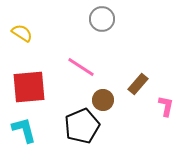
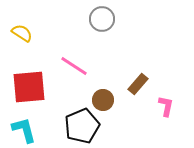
pink line: moved 7 px left, 1 px up
